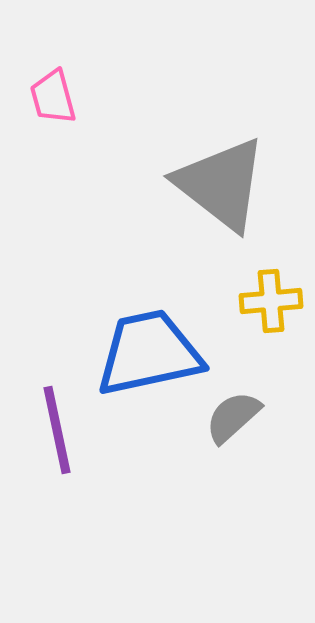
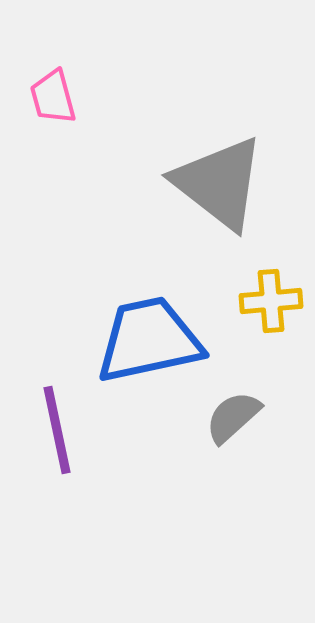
gray triangle: moved 2 px left, 1 px up
blue trapezoid: moved 13 px up
